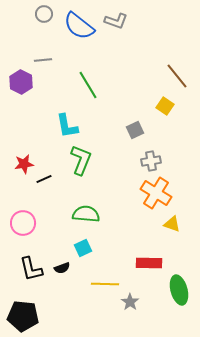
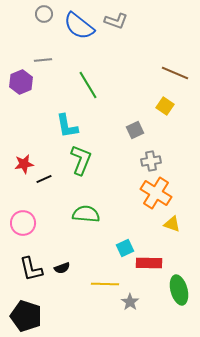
brown line: moved 2 px left, 3 px up; rotated 28 degrees counterclockwise
purple hexagon: rotated 10 degrees clockwise
cyan square: moved 42 px right
black pentagon: moved 3 px right; rotated 12 degrees clockwise
